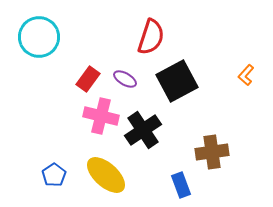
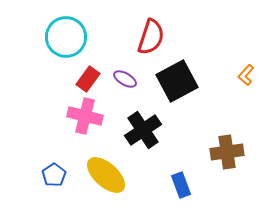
cyan circle: moved 27 px right
pink cross: moved 16 px left
brown cross: moved 15 px right
